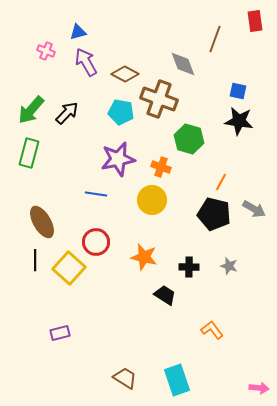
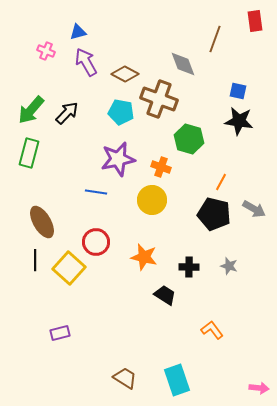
blue line: moved 2 px up
